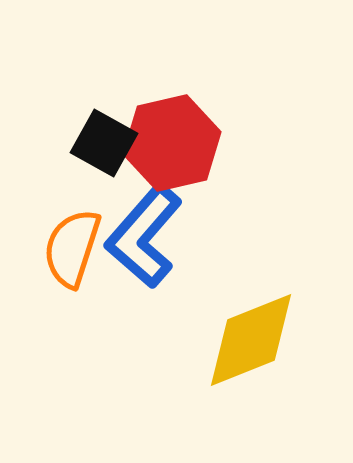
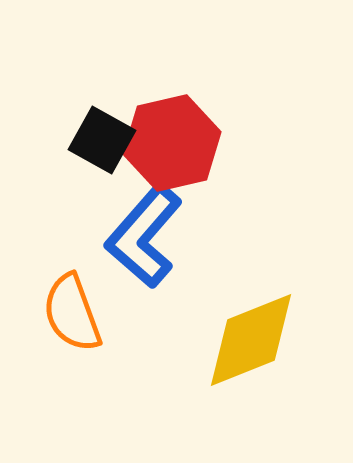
black square: moved 2 px left, 3 px up
orange semicircle: moved 65 px down; rotated 38 degrees counterclockwise
